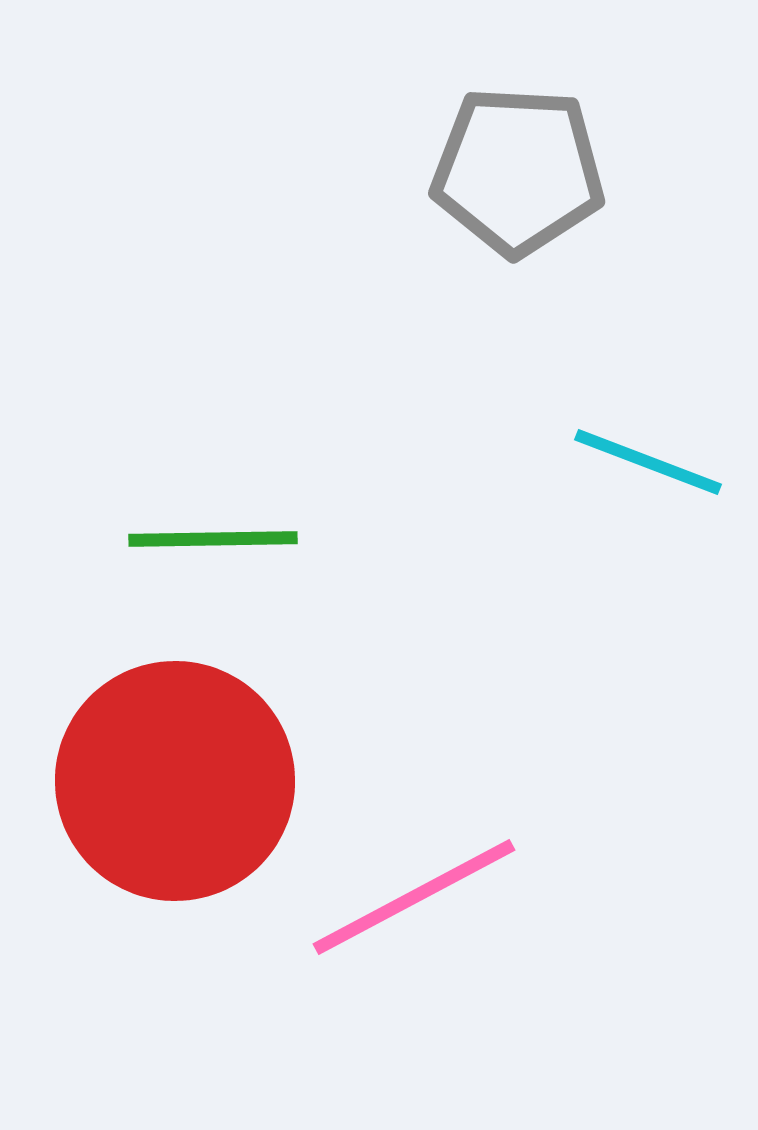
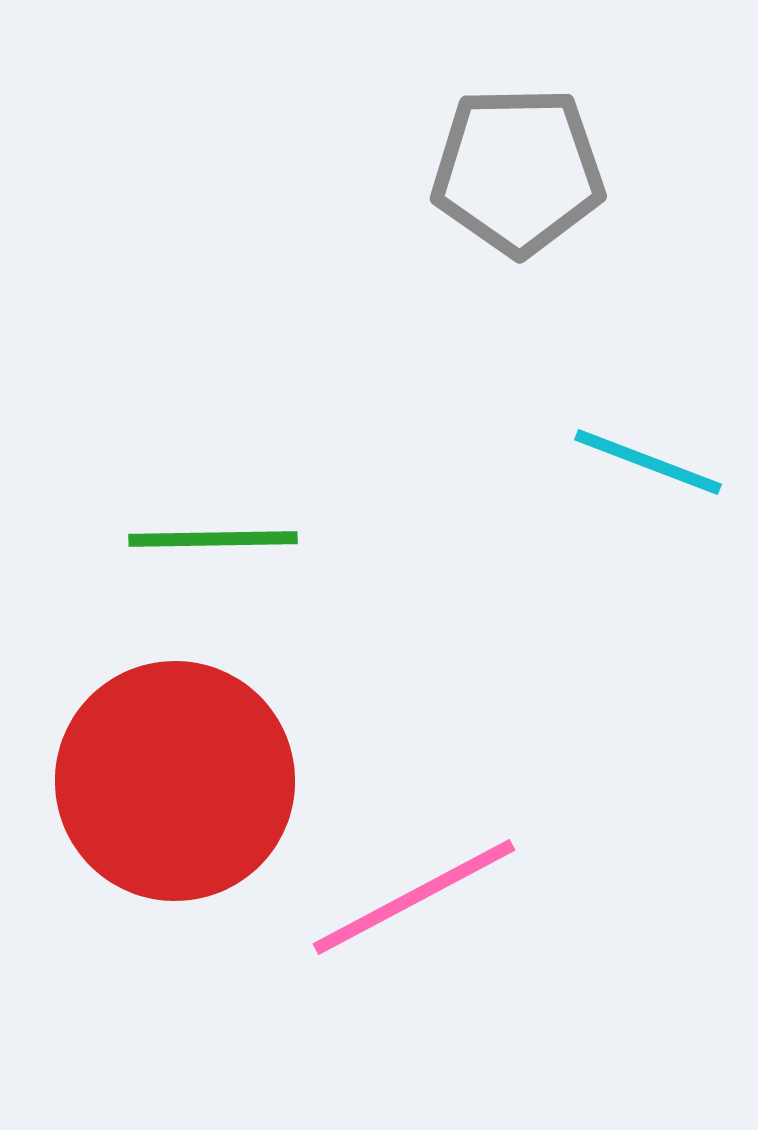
gray pentagon: rotated 4 degrees counterclockwise
